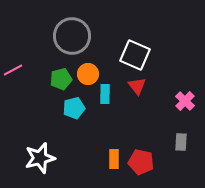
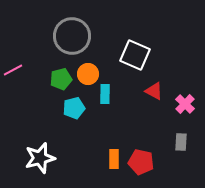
red triangle: moved 17 px right, 5 px down; rotated 24 degrees counterclockwise
pink cross: moved 3 px down
